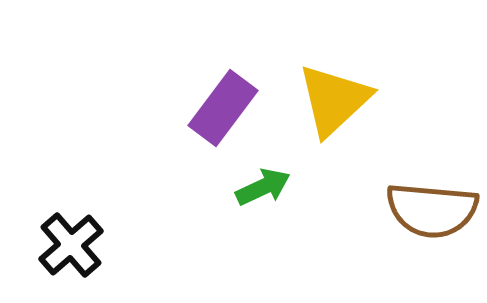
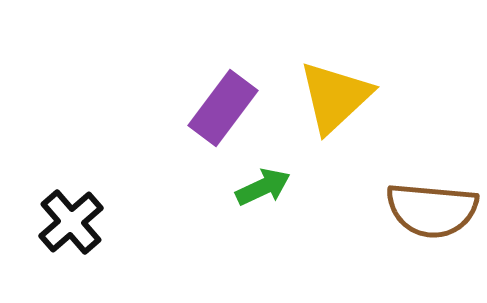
yellow triangle: moved 1 px right, 3 px up
black cross: moved 23 px up
